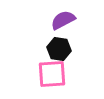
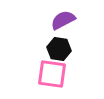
pink square: rotated 12 degrees clockwise
